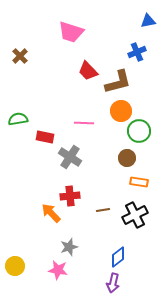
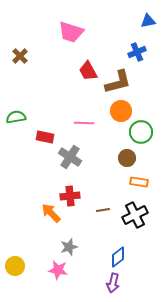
red trapezoid: rotated 15 degrees clockwise
green semicircle: moved 2 px left, 2 px up
green circle: moved 2 px right, 1 px down
